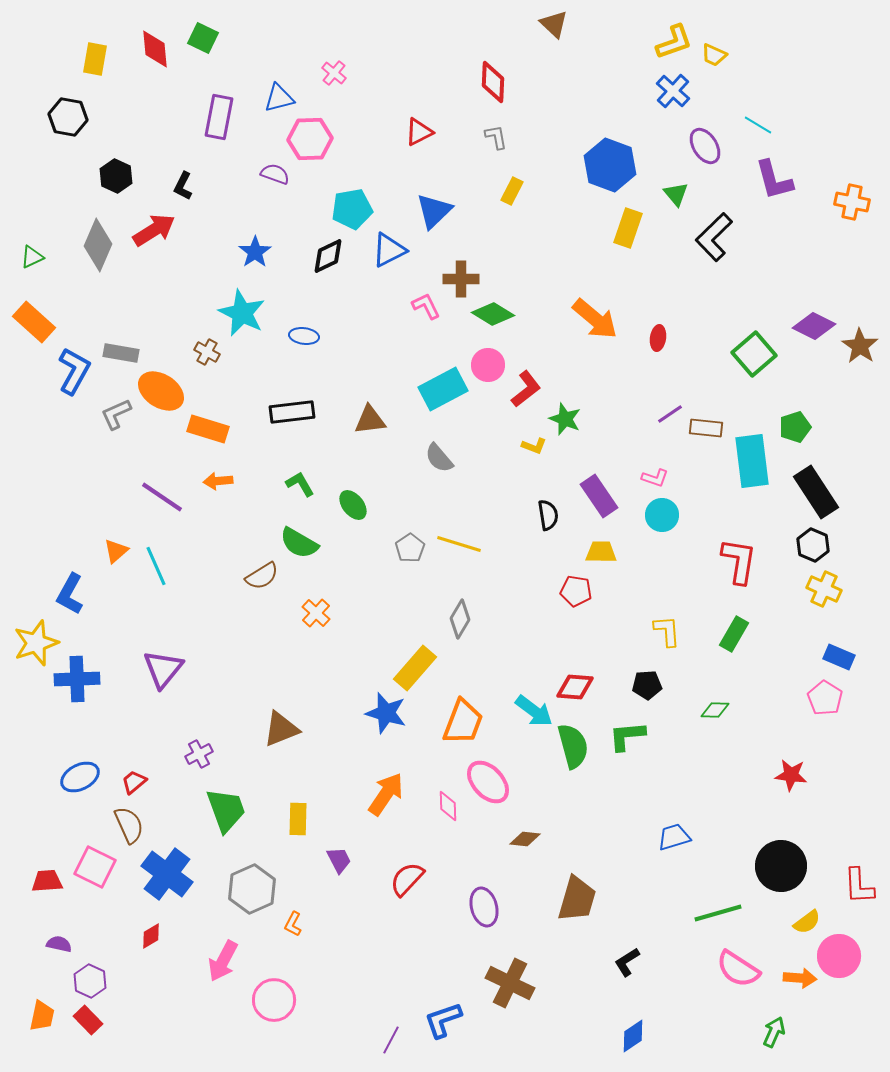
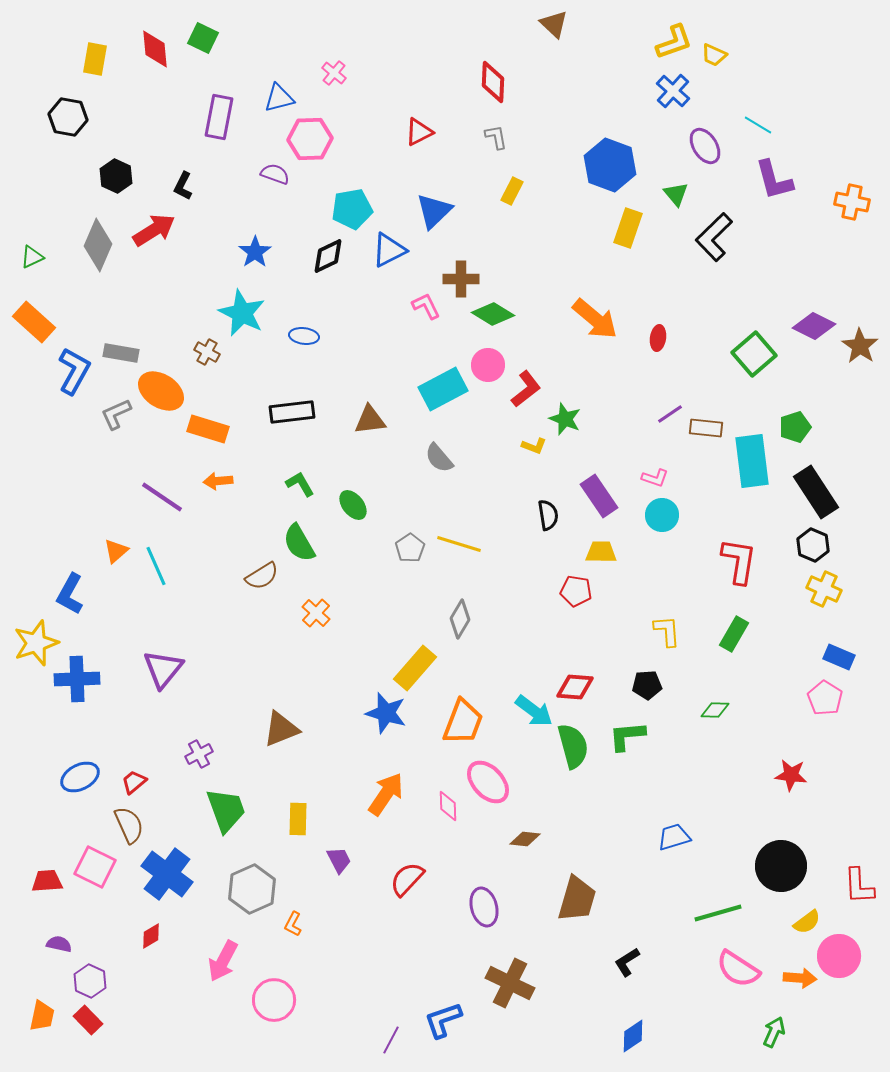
green semicircle at (299, 543): rotated 30 degrees clockwise
